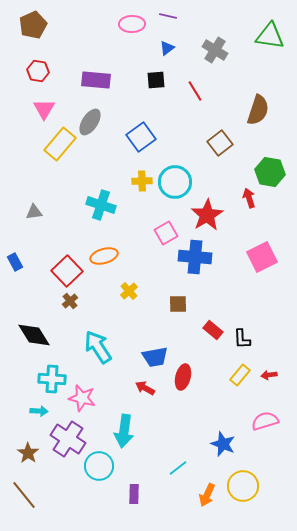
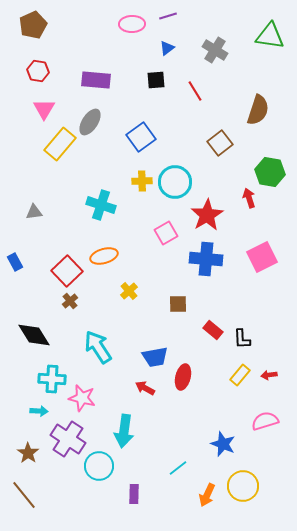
purple line at (168, 16): rotated 30 degrees counterclockwise
blue cross at (195, 257): moved 11 px right, 2 px down
